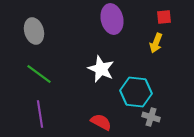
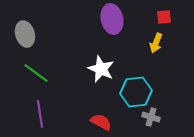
gray ellipse: moved 9 px left, 3 px down
green line: moved 3 px left, 1 px up
cyan hexagon: rotated 12 degrees counterclockwise
